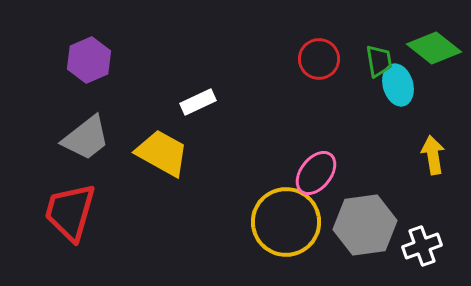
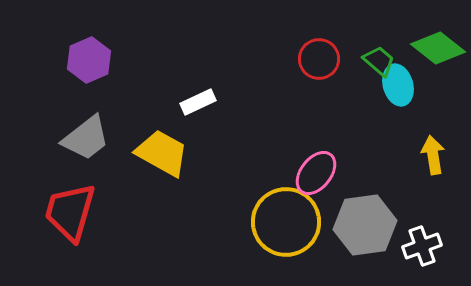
green diamond: moved 4 px right
green trapezoid: rotated 40 degrees counterclockwise
